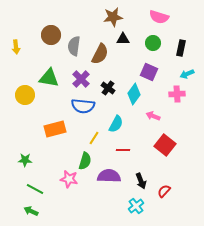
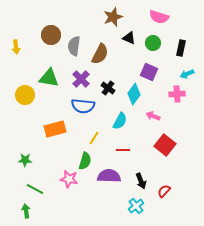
brown star: rotated 12 degrees counterclockwise
black triangle: moved 6 px right, 1 px up; rotated 24 degrees clockwise
cyan semicircle: moved 4 px right, 3 px up
green arrow: moved 5 px left; rotated 56 degrees clockwise
